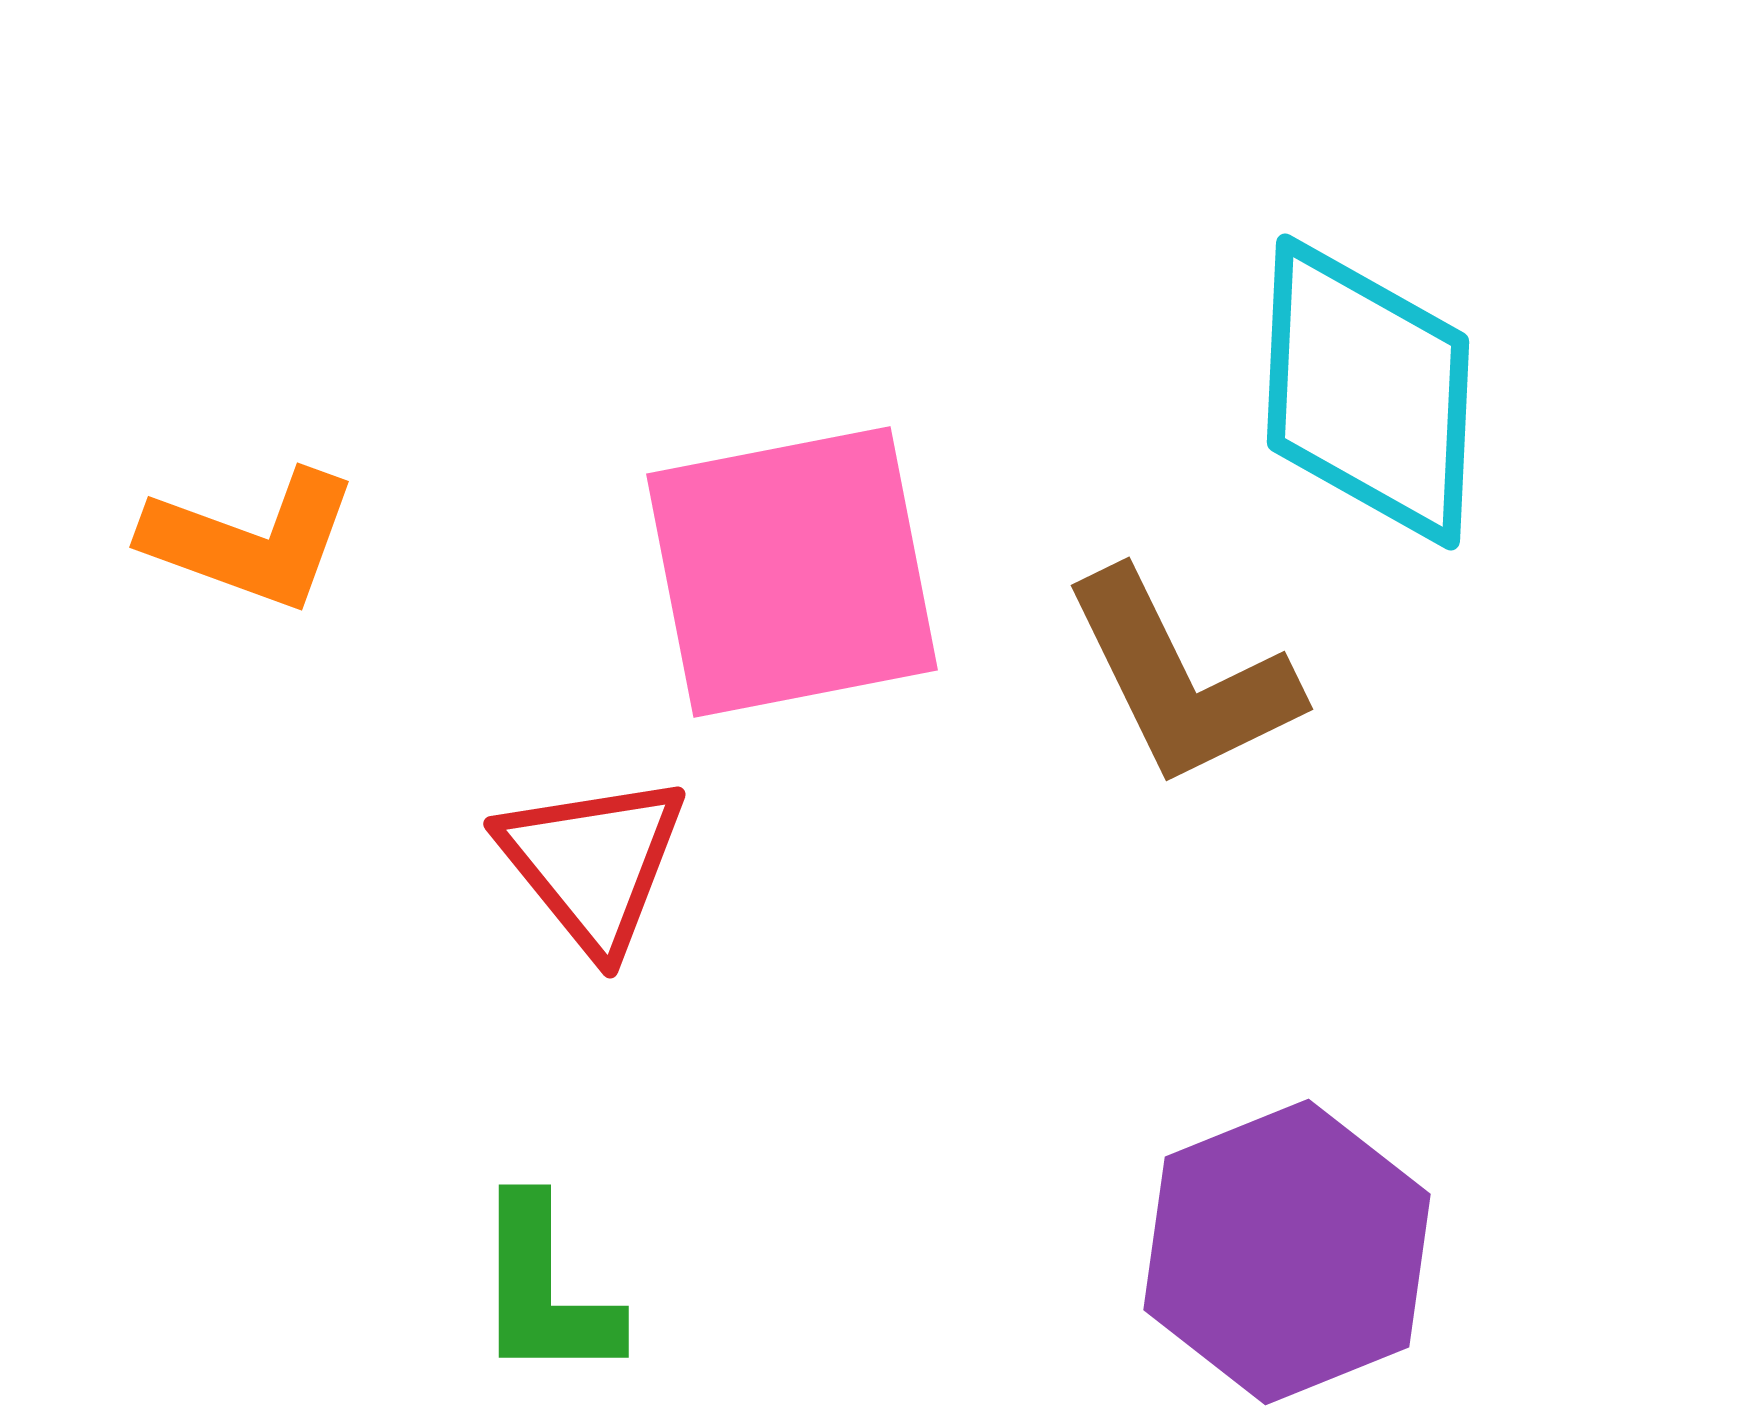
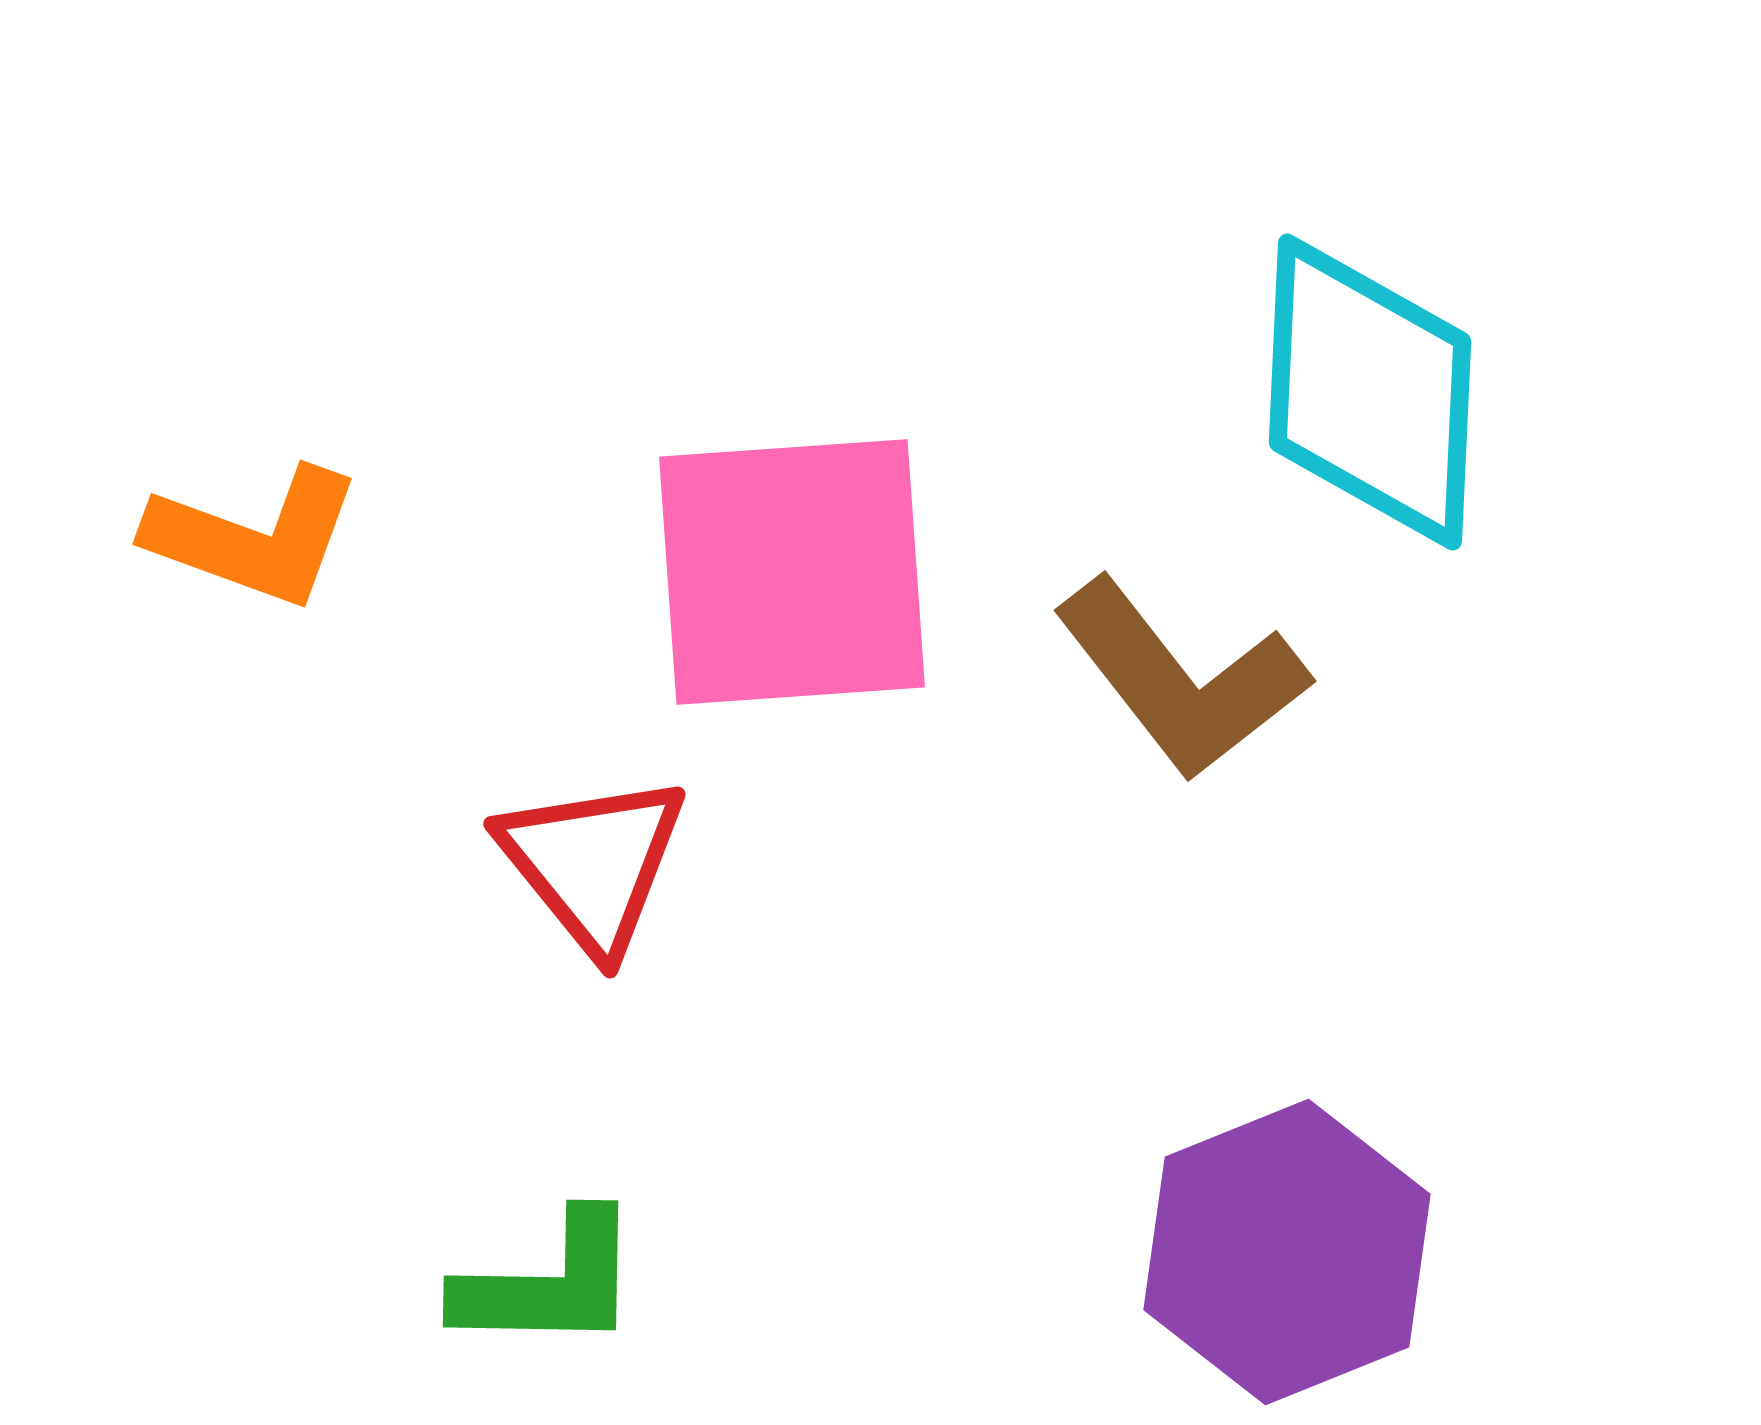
cyan diamond: moved 2 px right
orange L-shape: moved 3 px right, 3 px up
pink square: rotated 7 degrees clockwise
brown L-shape: rotated 12 degrees counterclockwise
green L-shape: moved 4 px right, 7 px up; rotated 89 degrees counterclockwise
